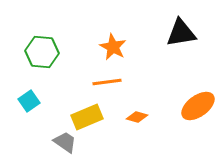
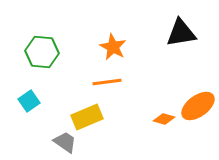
orange diamond: moved 27 px right, 2 px down
